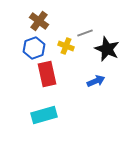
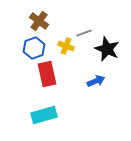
gray line: moved 1 px left
